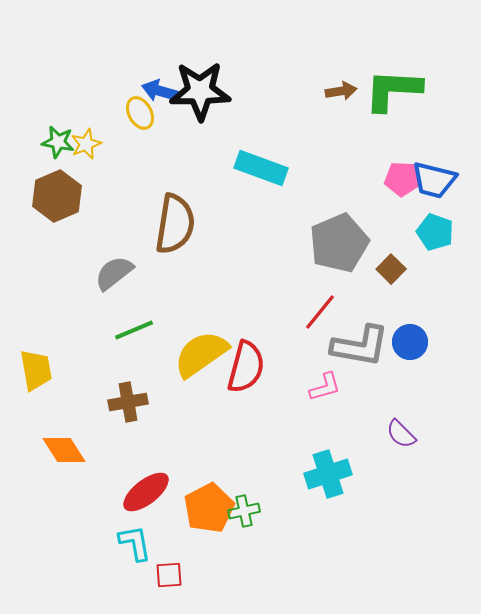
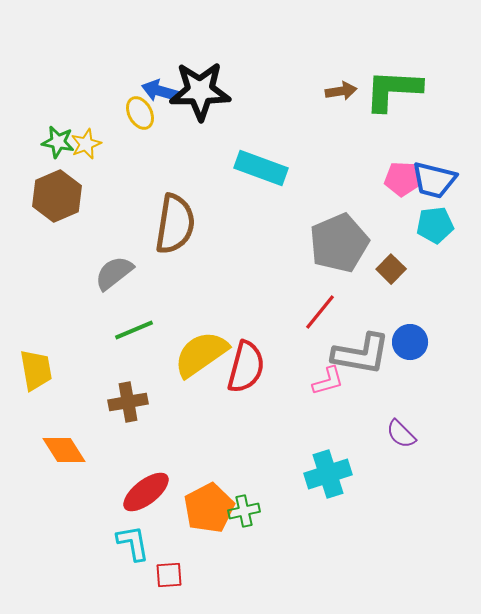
cyan pentagon: moved 7 px up; rotated 27 degrees counterclockwise
gray L-shape: moved 1 px right, 8 px down
pink L-shape: moved 3 px right, 6 px up
cyan L-shape: moved 2 px left
